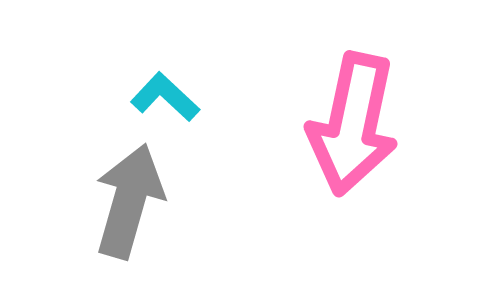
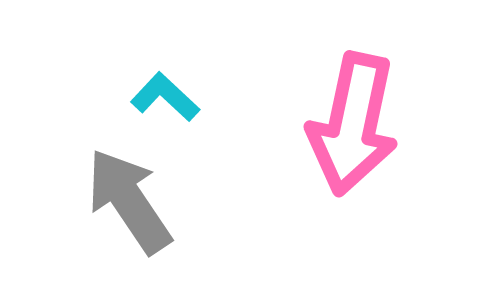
gray arrow: rotated 50 degrees counterclockwise
